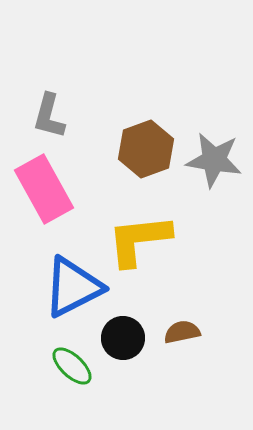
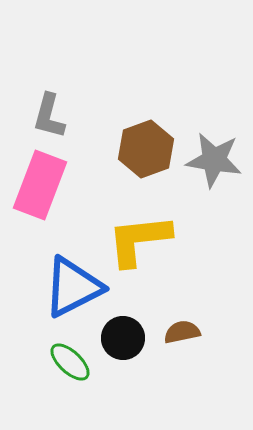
pink rectangle: moved 4 px left, 4 px up; rotated 50 degrees clockwise
green ellipse: moved 2 px left, 4 px up
